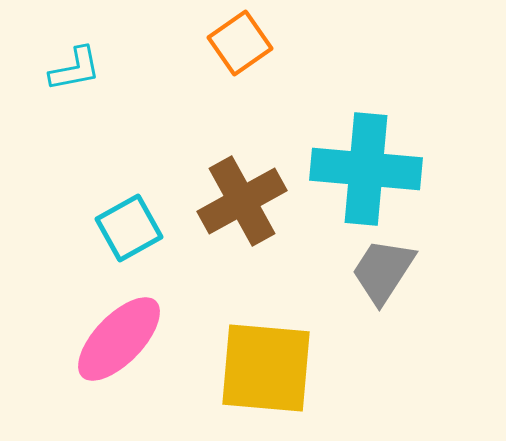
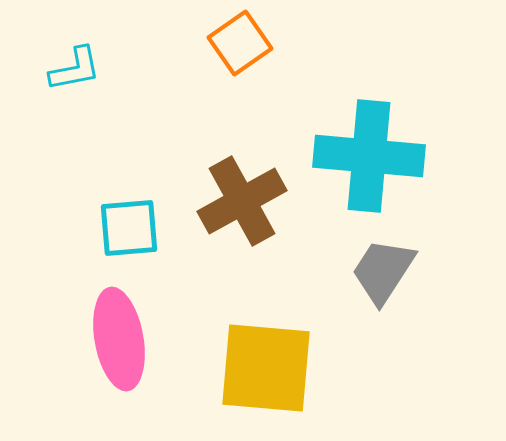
cyan cross: moved 3 px right, 13 px up
cyan square: rotated 24 degrees clockwise
pink ellipse: rotated 54 degrees counterclockwise
